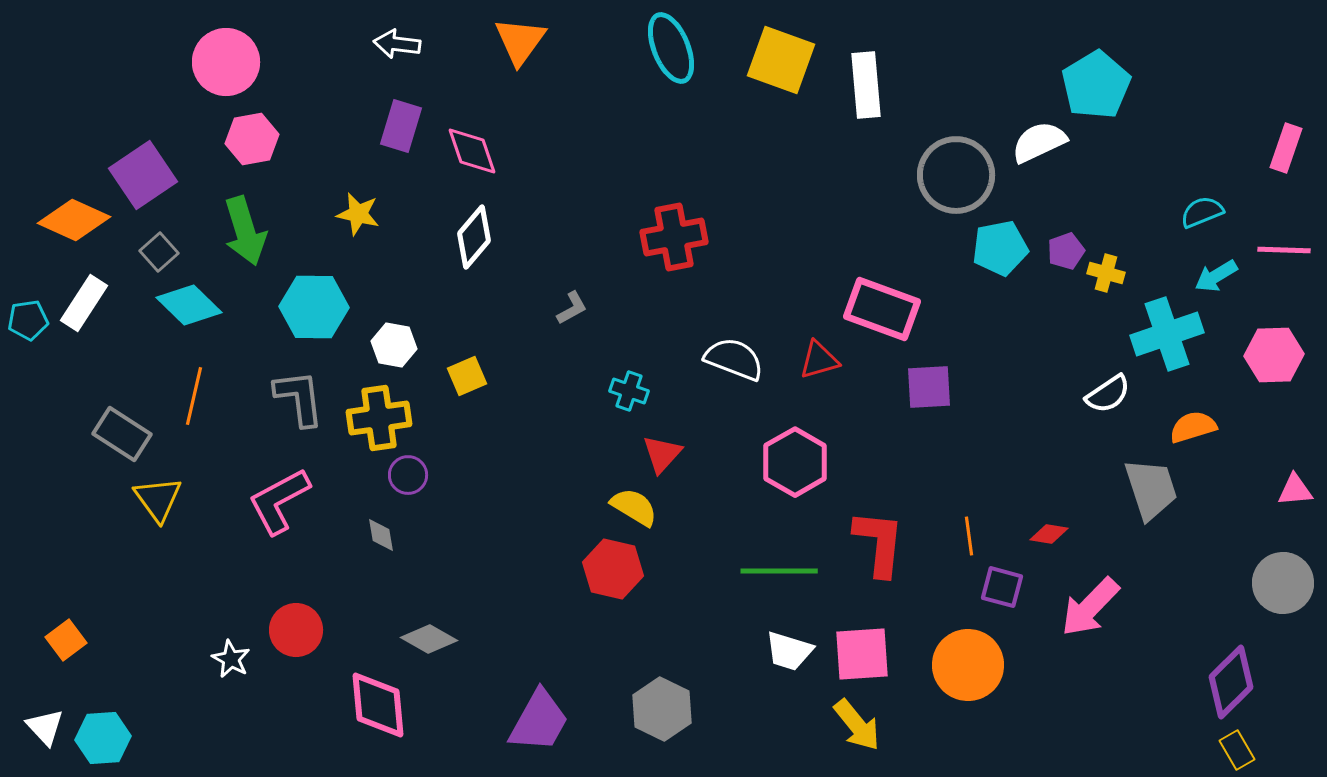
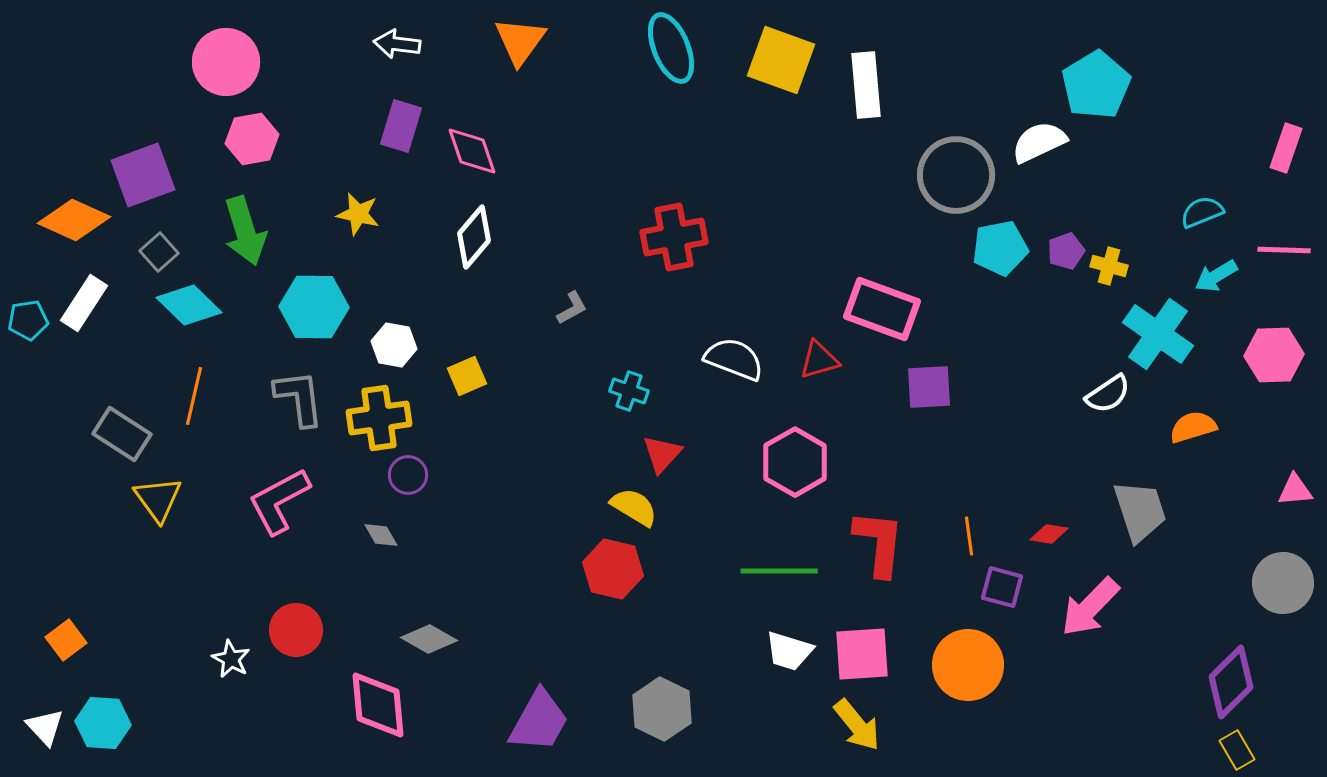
purple square at (143, 175): rotated 14 degrees clockwise
yellow cross at (1106, 273): moved 3 px right, 7 px up
cyan cross at (1167, 334): moved 9 px left; rotated 36 degrees counterclockwise
gray trapezoid at (1151, 489): moved 11 px left, 22 px down
gray diamond at (381, 535): rotated 21 degrees counterclockwise
cyan hexagon at (103, 738): moved 15 px up; rotated 8 degrees clockwise
